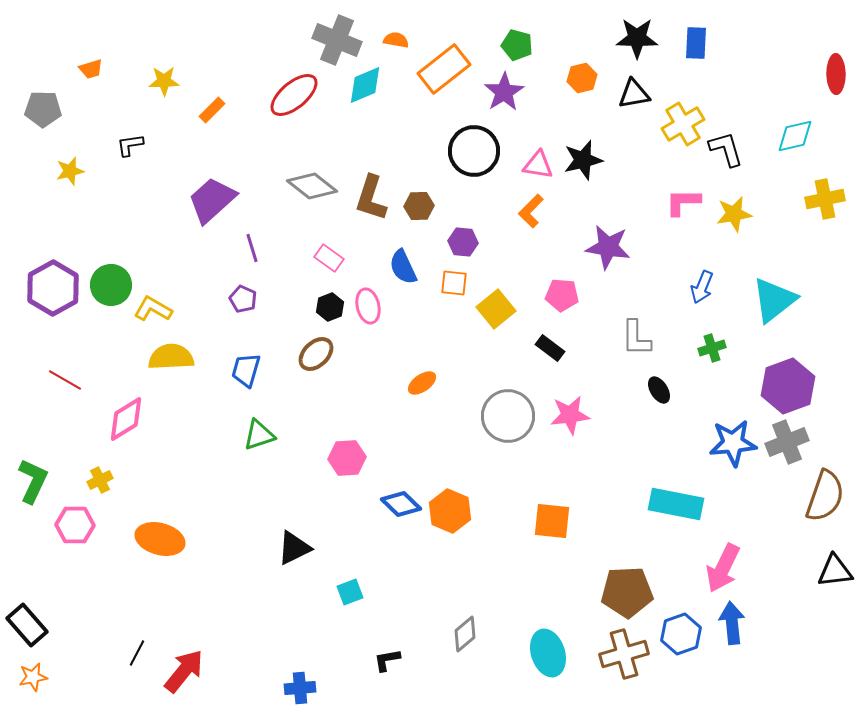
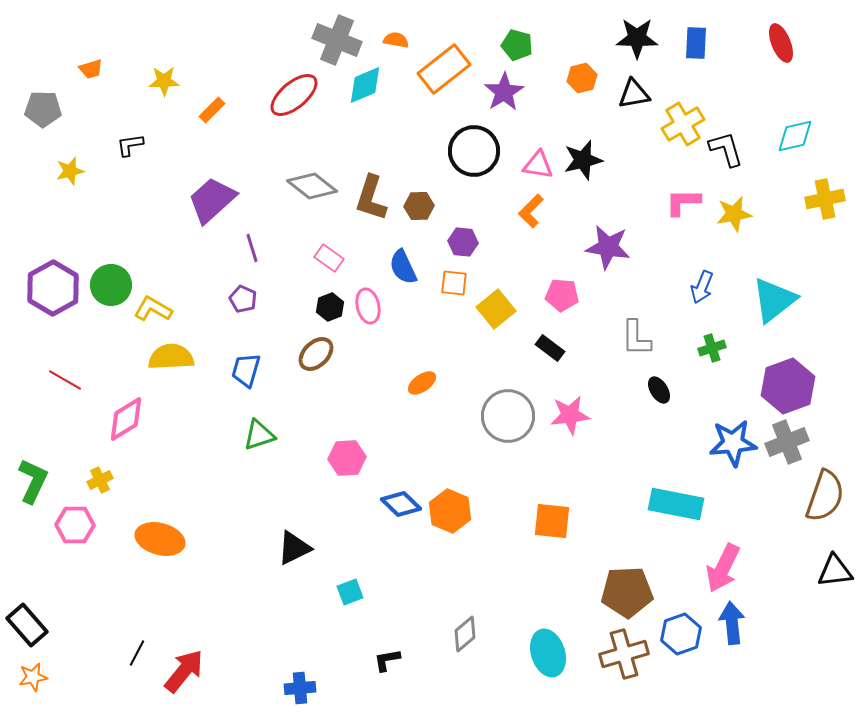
red ellipse at (836, 74): moved 55 px left, 31 px up; rotated 21 degrees counterclockwise
